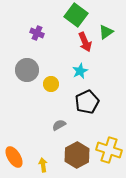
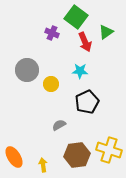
green square: moved 2 px down
purple cross: moved 15 px right
cyan star: rotated 28 degrees clockwise
brown hexagon: rotated 20 degrees clockwise
